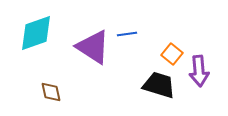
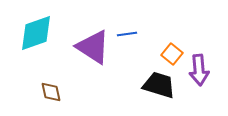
purple arrow: moved 1 px up
